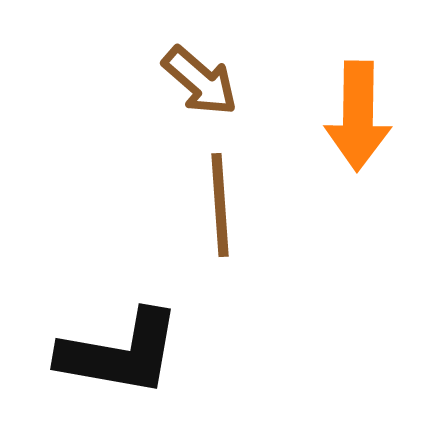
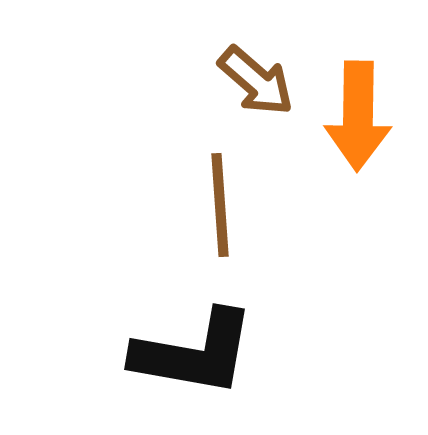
brown arrow: moved 56 px right
black L-shape: moved 74 px right
